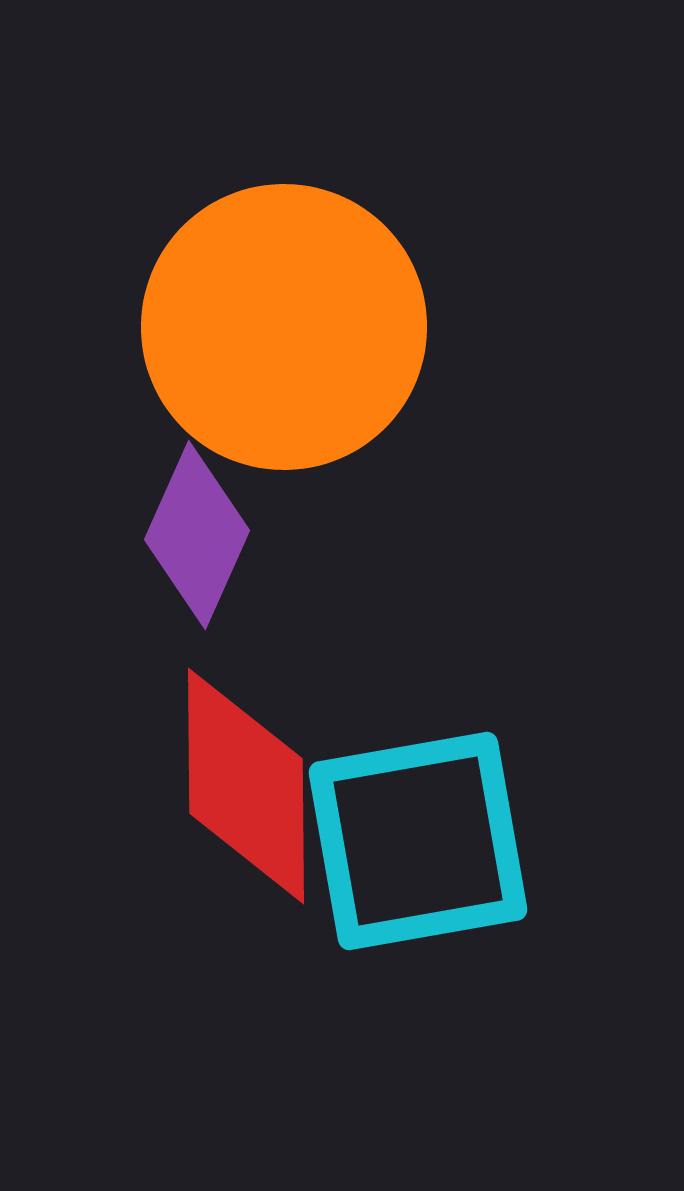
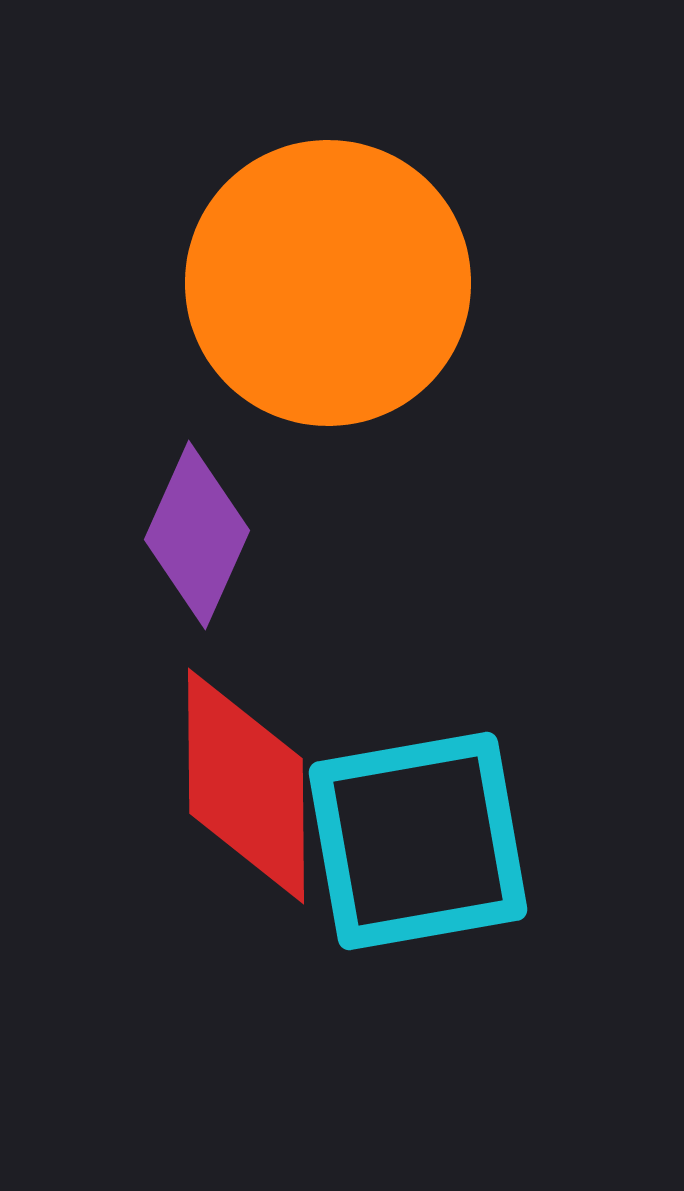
orange circle: moved 44 px right, 44 px up
